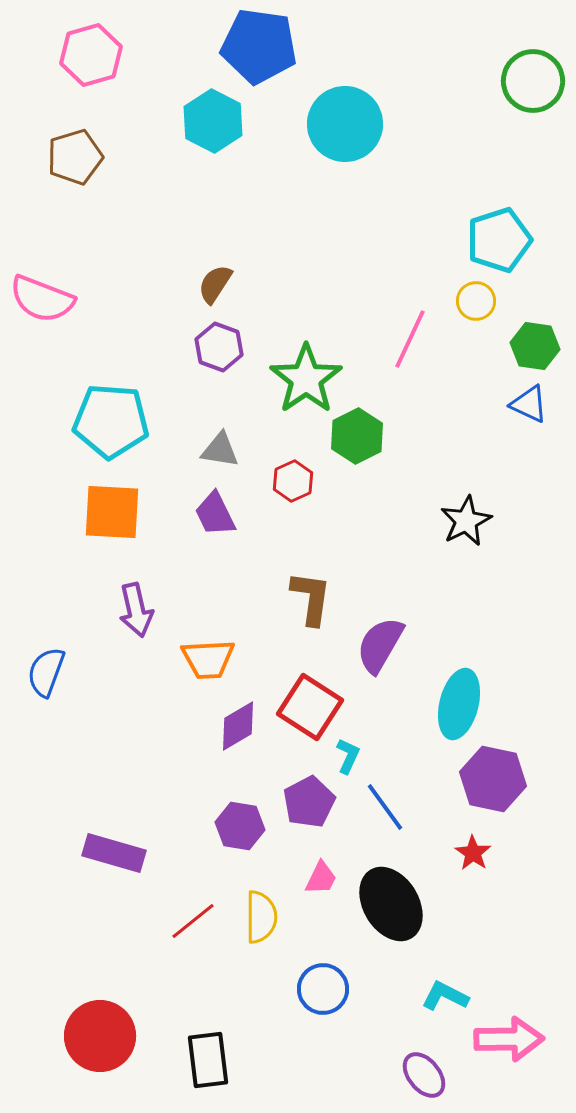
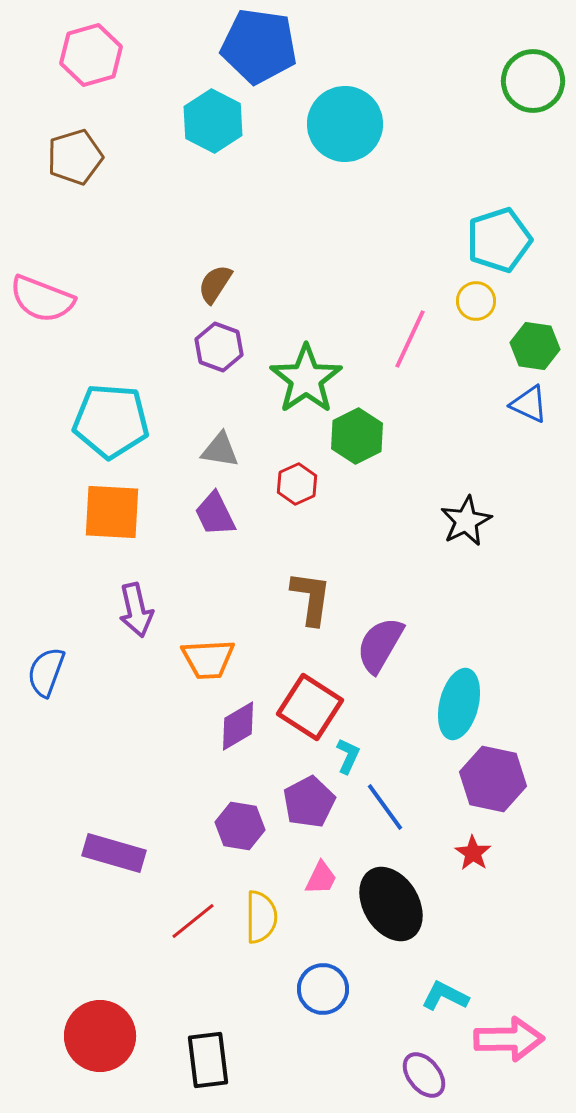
red hexagon at (293, 481): moved 4 px right, 3 px down
